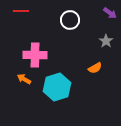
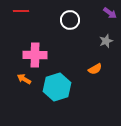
gray star: rotated 16 degrees clockwise
orange semicircle: moved 1 px down
